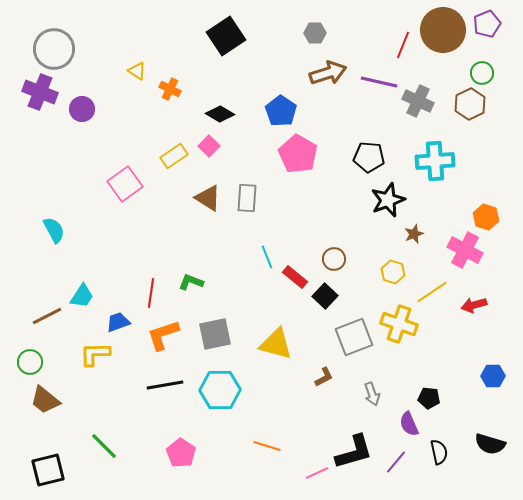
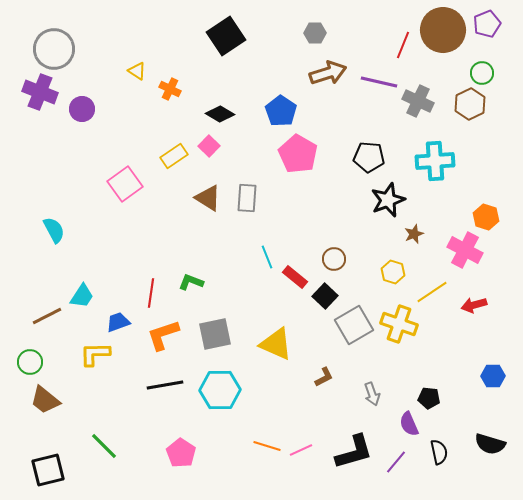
gray square at (354, 337): moved 12 px up; rotated 9 degrees counterclockwise
yellow triangle at (276, 344): rotated 9 degrees clockwise
pink line at (317, 473): moved 16 px left, 23 px up
